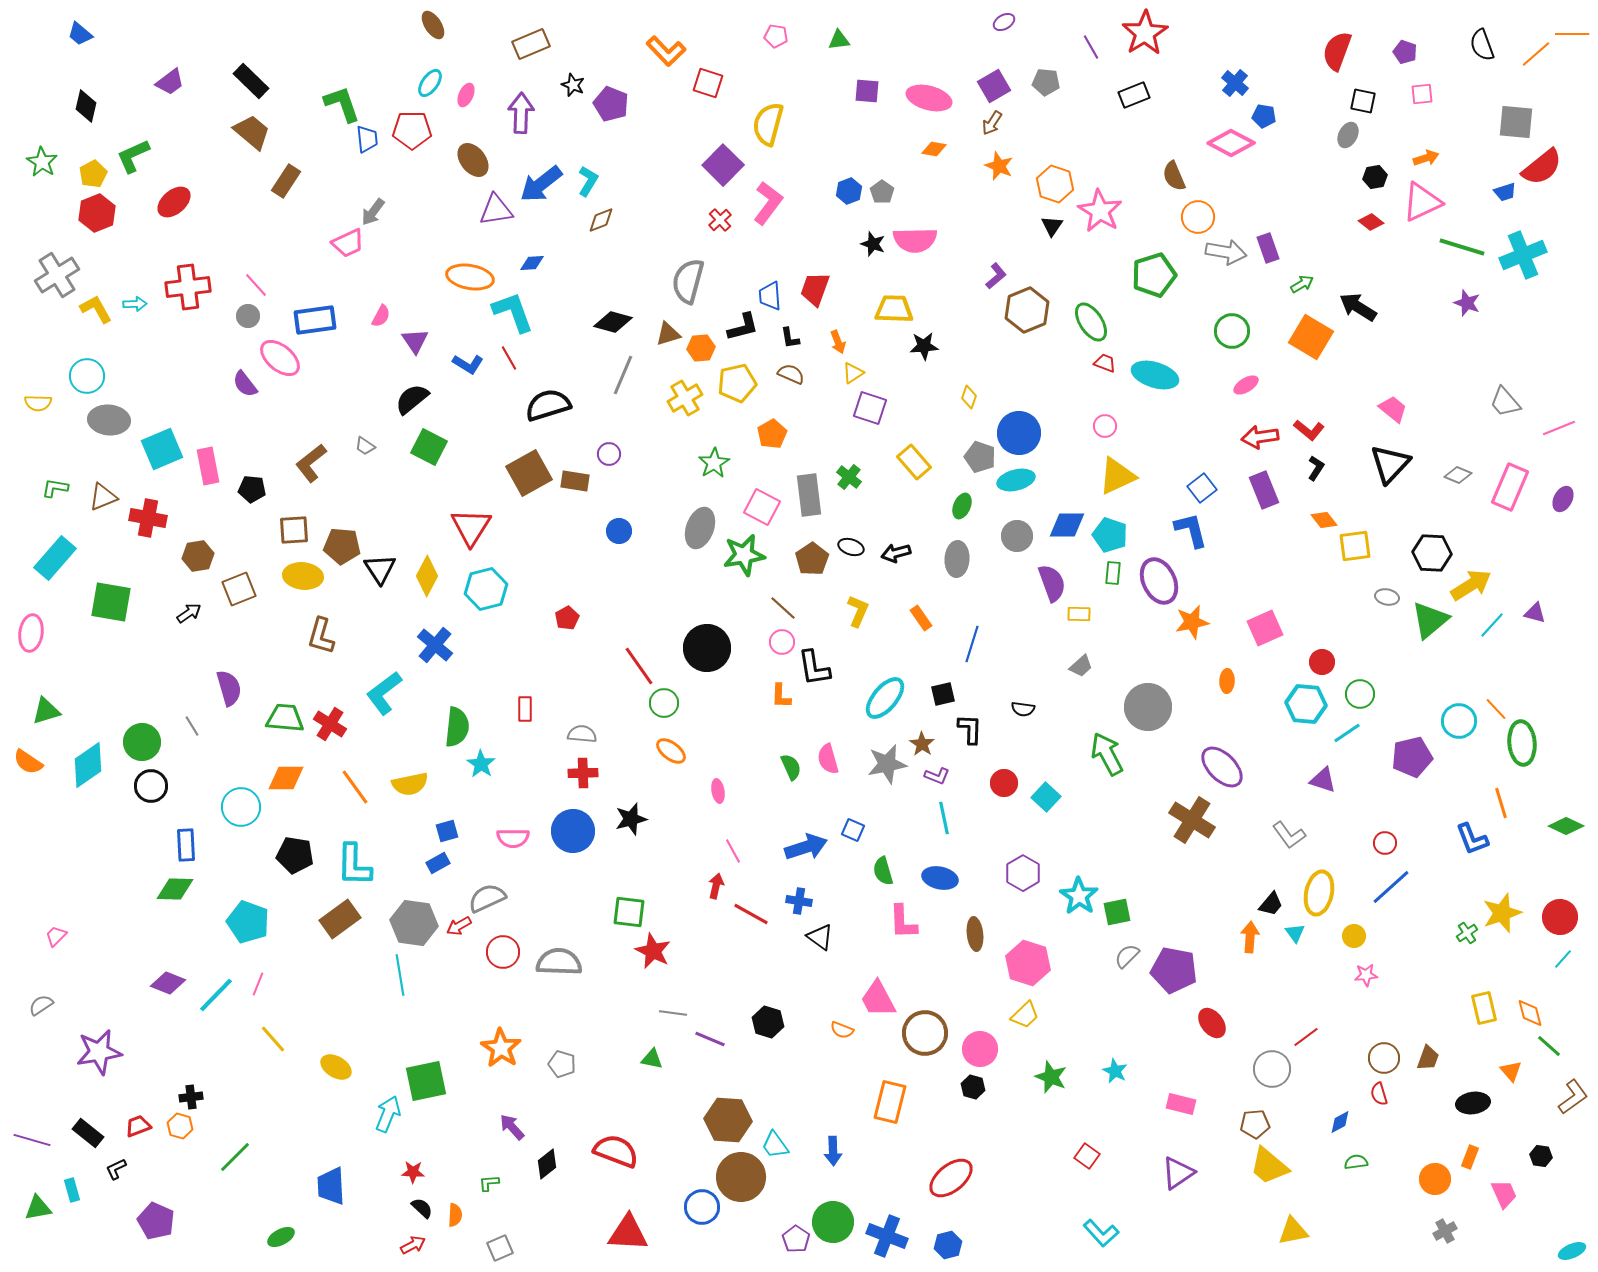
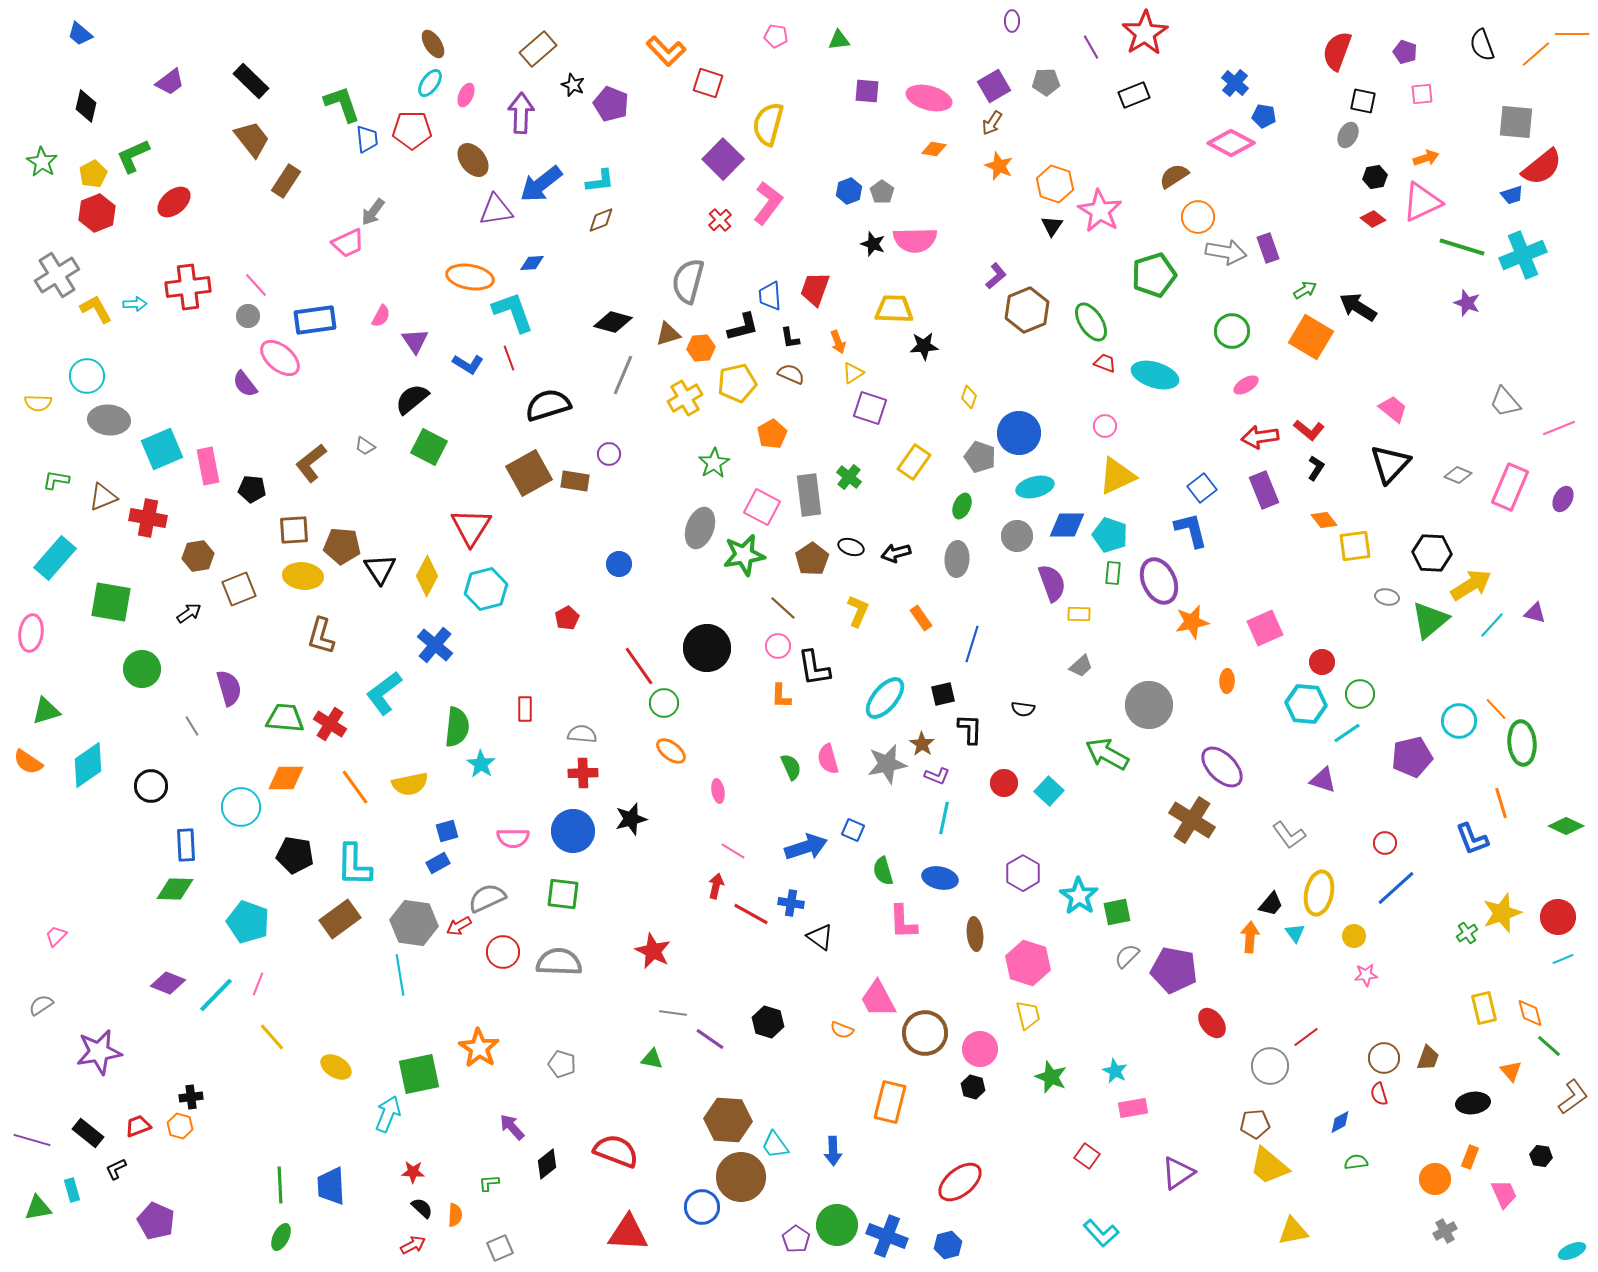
purple ellipse at (1004, 22): moved 8 px right, 1 px up; rotated 60 degrees counterclockwise
brown ellipse at (433, 25): moved 19 px down
brown rectangle at (531, 44): moved 7 px right, 5 px down; rotated 18 degrees counterclockwise
gray pentagon at (1046, 82): rotated 8 degrees counterclockwise
brown trapezoid at (252, 132): moved 7 px down; rotated 12 degrees clockwise
purple square at (723, 165): moved 6 px up
brown semicircle at (1174, 176): rotated 80 degrees clockwise
cyan L-shape at (588, 181): moved 12 px right; rotated 52 degrees clockwise
blue trapezoid at (1505, 192): moved 7 px right, 3 px down
red diamond at (1371, 222): moved 2 px right, 3 px up
green arrow at (1302, 284): moved 3 px right, 6 px down
red line at (509, 358): rotated 10 degrees clockwise
yellow rectangle at (914, 462): rotated 76 degrees clockwise
cyan ellipse at (1016, 480): moved 19 px right, 7 px down
green L-shape at (55, 488): moved 1 px right, 8 px up
blue circle at (619, 531): moved 33 px down
pink circle at (782, 642): moved 4 px left, 4 px down
gray circle at (1148, 707): moved 1 px right, 2 px up
green circle at (142, 742): moved 73 px up
green arrow at (1107, 754): rotated 33 degrees counterclockwise
cyan square at (1046, 797): moved 3 px right, 6 px up
cyan line at (944, 818): rotated 24 degrees clockwise
pink line at (733, 851): rotated 30 degrees counterclockwise
blue line at (1391, 887): moved 5 px right, 1 px down
blue cross at (799, 901): moved 8 px left, 2 px down
green square at (629, 912): moved 66 px left, 18 px up
red circle at (1560, 917): moved 2 px left
cyan line at (1563, 959): rotated 25 degrees clockwise
yellow trapezoid at (1025, 1015): moved 3 px right; rotated 60 degrees counterclockwise
yellow line at (273, 1039): moved 1 px left, 2 px up
purple line at (710, 1039): rotated 12 degrees clockwise
orange star at (501, 1048): moved 22 px left
gray circle at (1272, 1069): moved 2 px left, 3 px up
green square at (426, 1081): moved 7 px left, 7 px up
pink rectangle at (1181, 1104): moved 48 px left, 4 px down; rotated 24 degrees counterclockwise
green line at (235, 1157): moved 45 px right, 28 px down; rotated 48 degrees counterclockwise
red ellipse at (951, 1178): moved 9 px right, 4 px down
green circle at (833, 1222): moved 4 px right, 3 px down
green ellipse at (281, 1237): rotated 36 degrees counterclockwise
